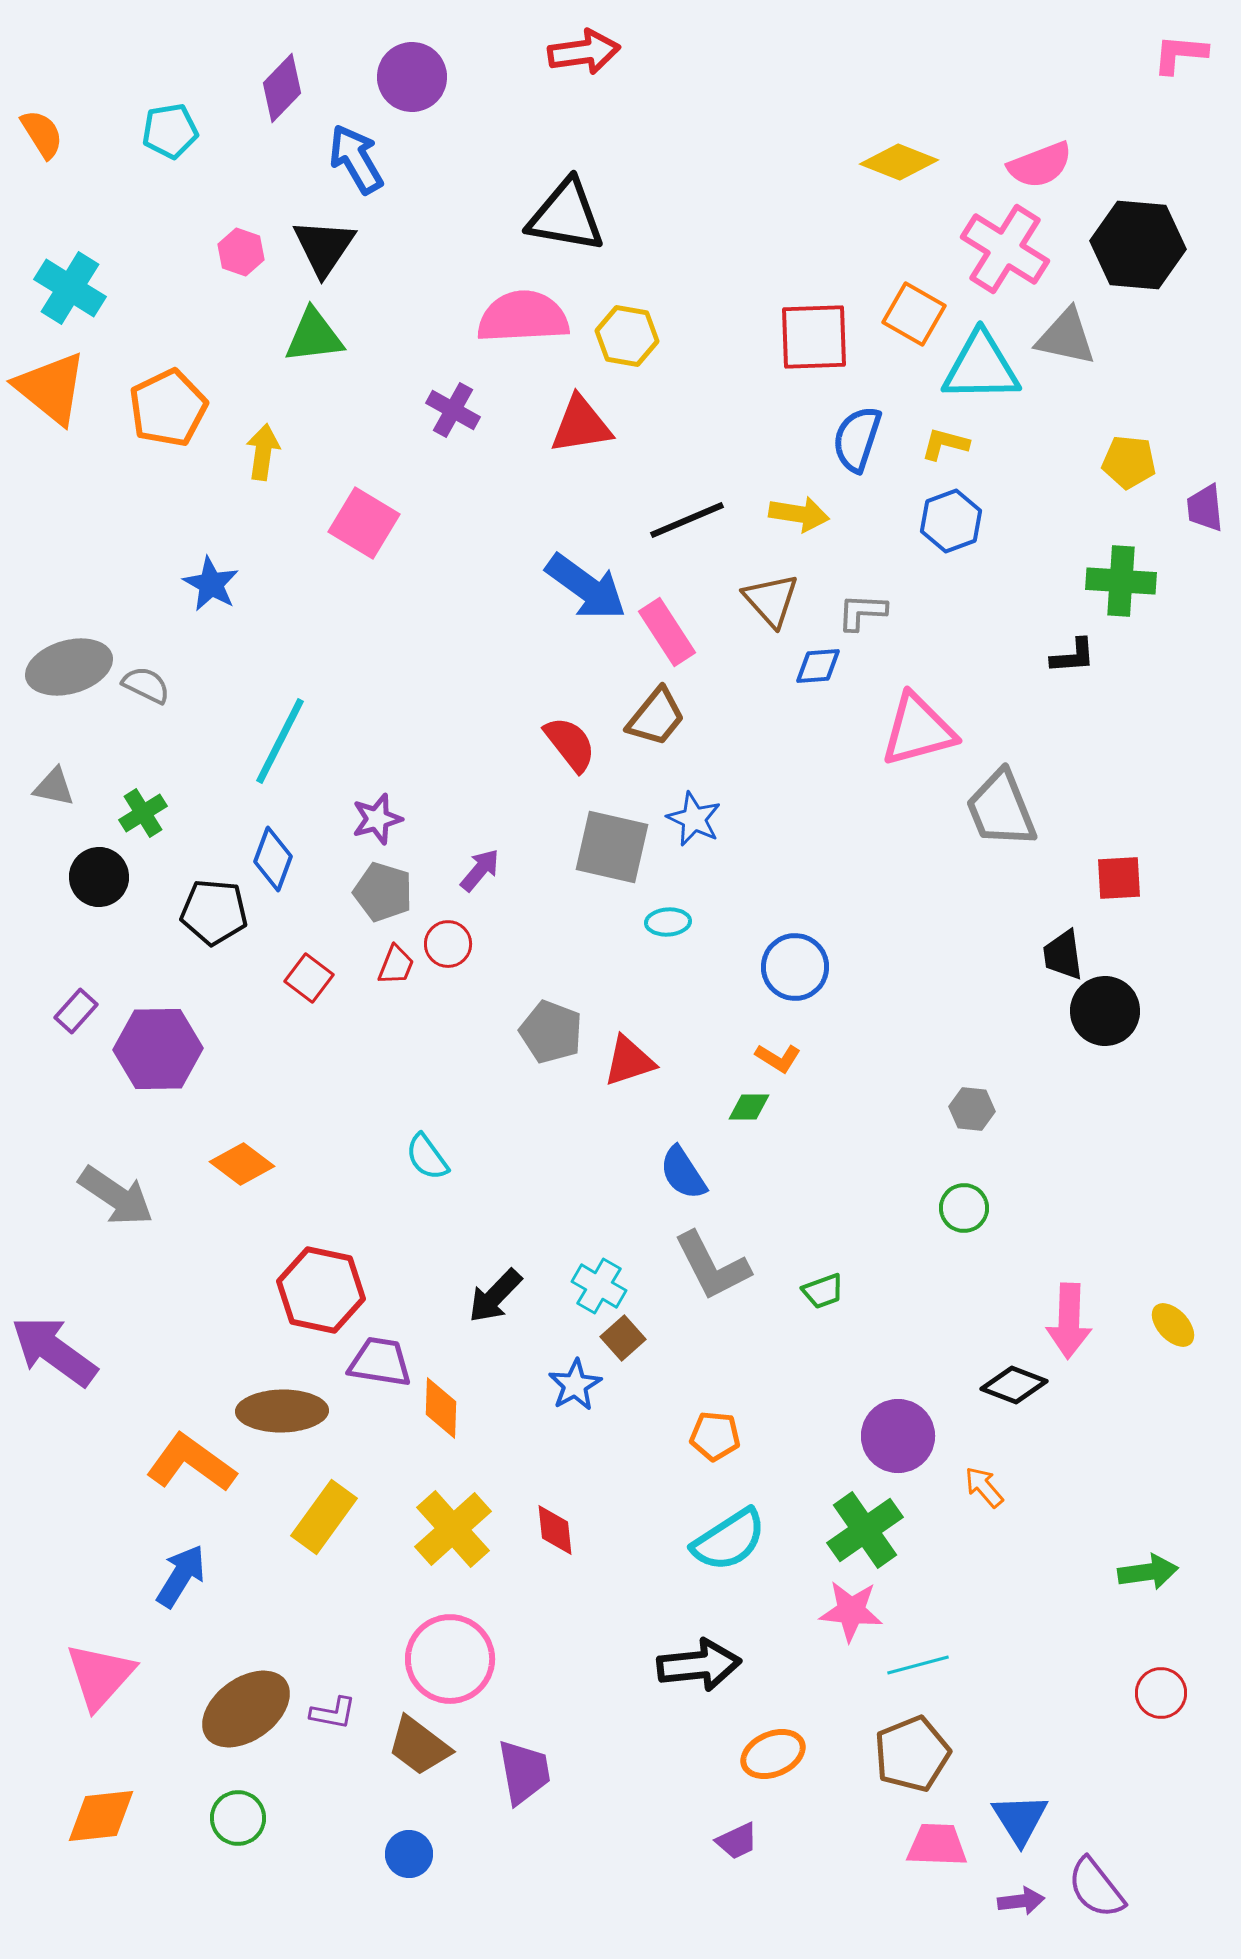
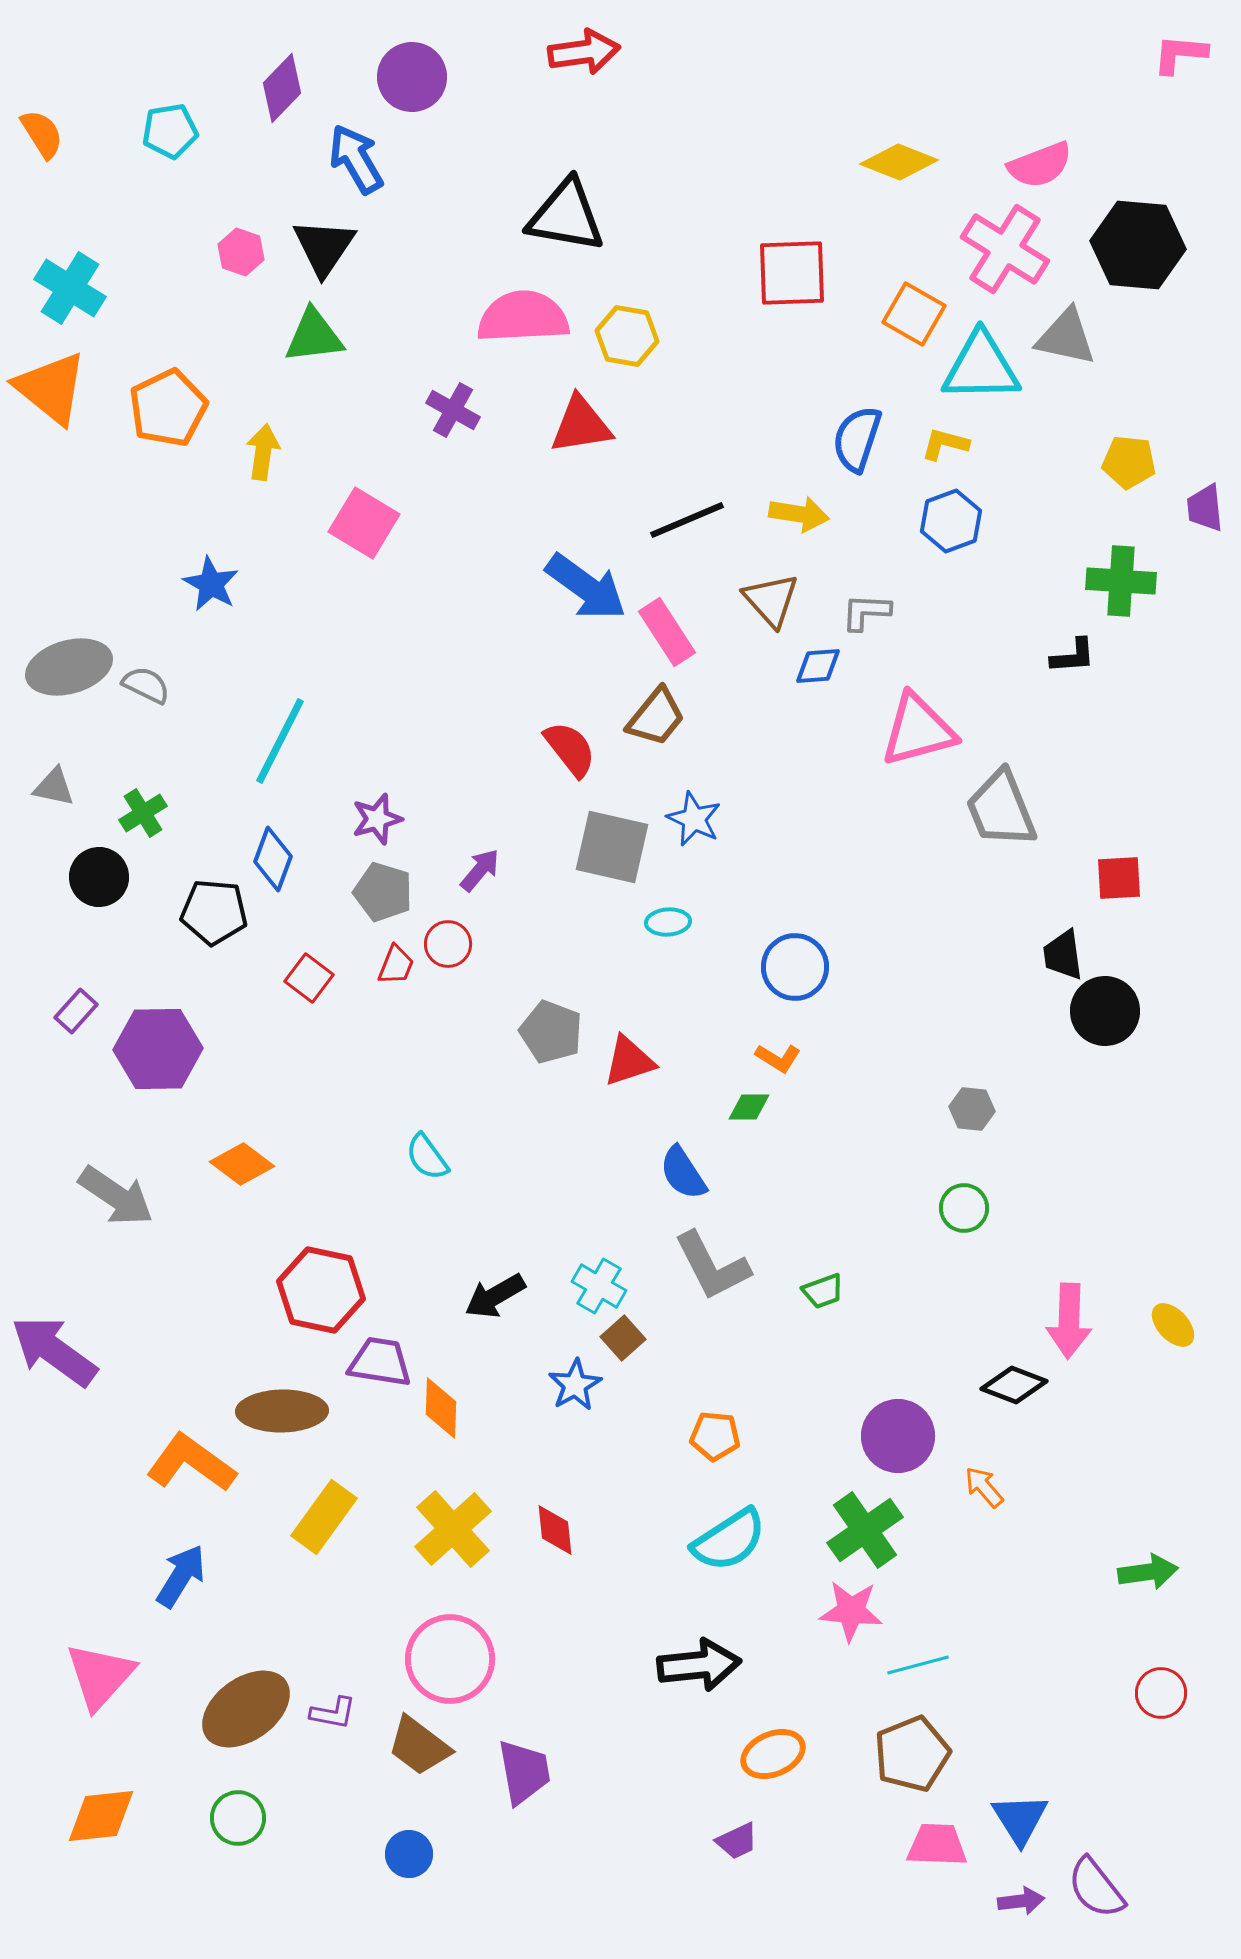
red square at (814, 337): moved 22 px left, 64 px up
gray L-shape at (862, 612): moved 4 px right
red semicircle at (570, 744): moved 5 px down
black arrow at (495, 1296): rotated 16 degrees clockwise
